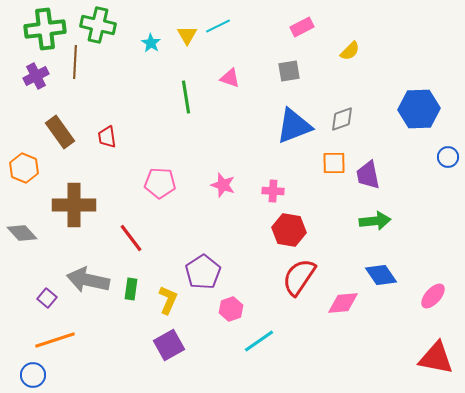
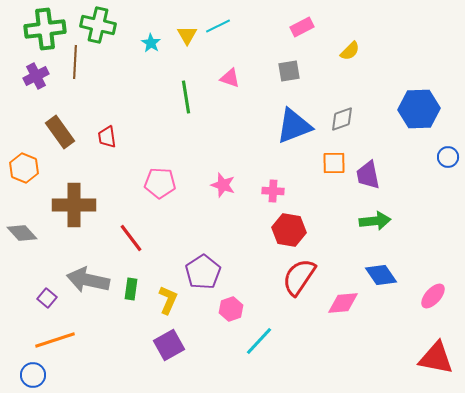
cyan line at (259, 341): rotated 12 degrees counterclockwise
